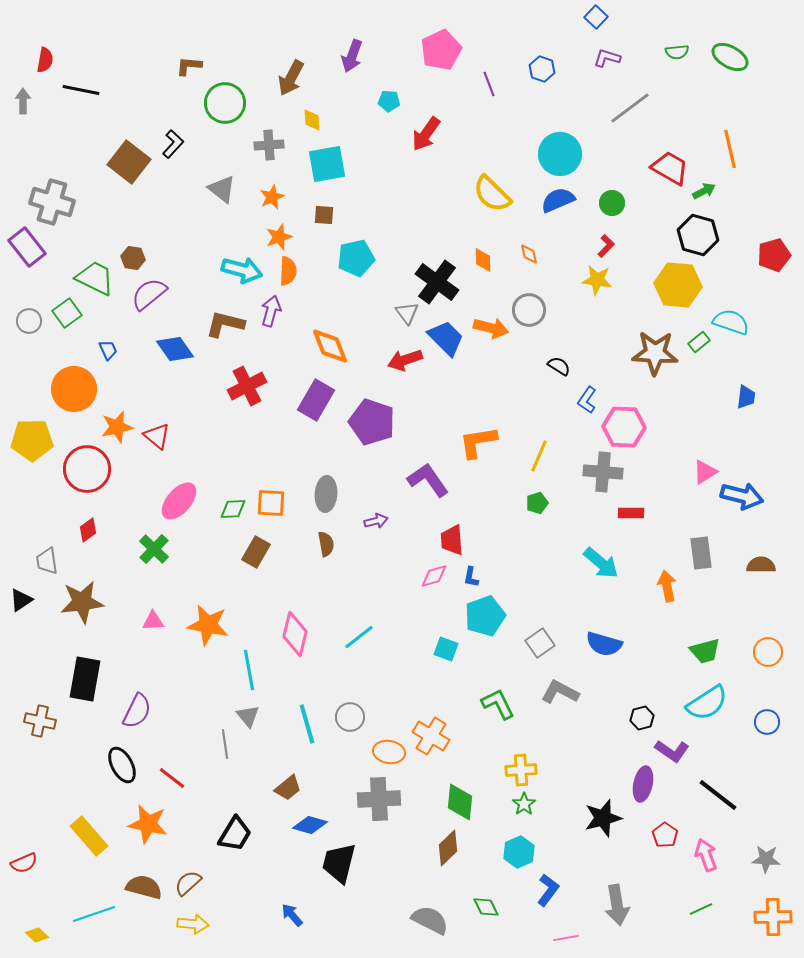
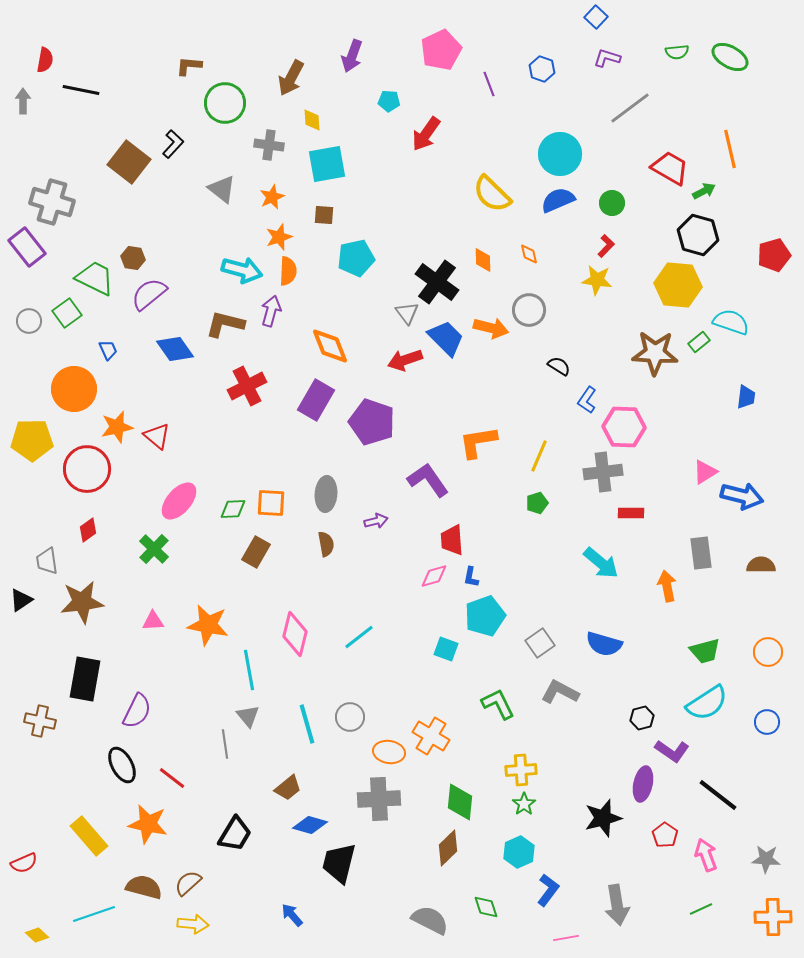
gray cross at (269, 145): rotated 12 degrees clockwise
gray cross at (603, 472): rotated 12 degrees counterclockwise
green diamond at (486, 907): rotated 8 degrees clockwise
